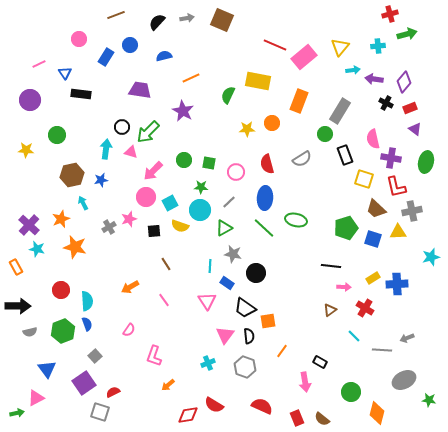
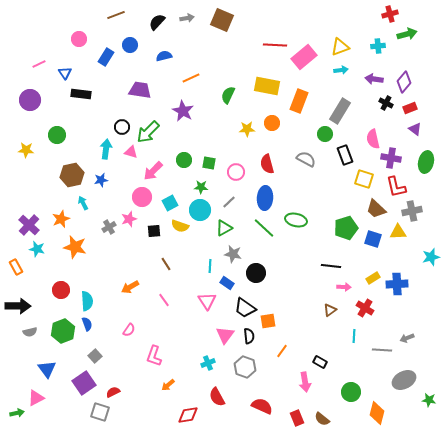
red line at (275, 45): rotated 20 degrees counterclockwise
yellow triangle at (340, 47): rotated 30 degrees clockwise
cyan arrow at (353, 70): moved 12 px left
yellow rectangle at (258, 81): moved 9 px right, 5 px down
gray semicircle at (302, 159): moved 4 px right; rotated 120 degrees counterclockwise
pink circle at (146, 197): moved 4 px left
cyan line at (354, 336): rotated 48 degrees clockwise
red semicircle at (214, 405): moved 3 px right, 8 px up; rotated 30 degrees clockwise
